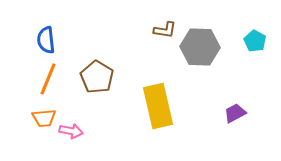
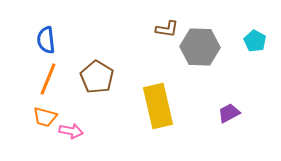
brown L-shape: moved 2 px right, 1 px up
purple trapezoid: moved 6 px left
orange trapezoid: moved 1 px right, 1 px up; rotated 20 degrees clockwise
